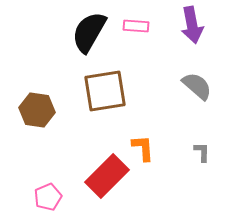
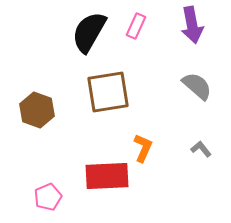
pink rectangle: rotated 70 degrees counterclockwise
brown square: moved 3 px right, 1 px down
brown hexagon: rotated 12 degrees clockwise
orange L-shape: rotated 28 degrees clockwise
gray L-shape: moved 1 px left, 3 px up; rotated 40 degrees counterclockwise
red rectangle: rotated 42 degrees clockwise
